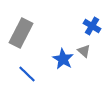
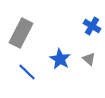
gray triangle: moved 5 px right, 8 px down
blue star: moved 3 px left
blue line: moved 2 px up
